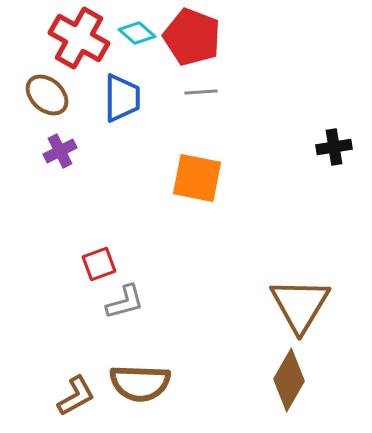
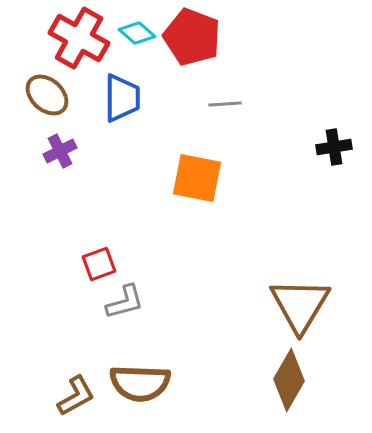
gray line: moved 24 px right, 12 px down
